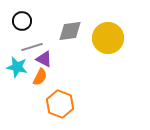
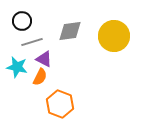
yellow circle: moved 6 px right, 2 px up
gray line: moved 5 px up
